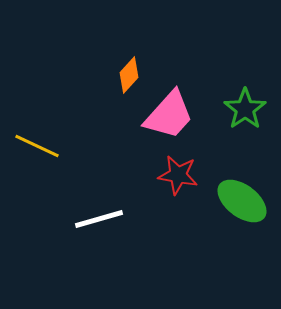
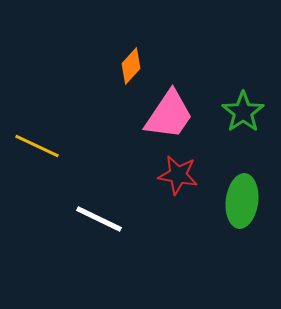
orange diamond: moved 2 px right, 9 px up
green star: moved 2 px left, 3 px down
pink trapezoid: rotated 8 degrees counterclockwise
green ellipse: rotated 60 degrees clockwise
white line: rotated 42 degrees clockwise
